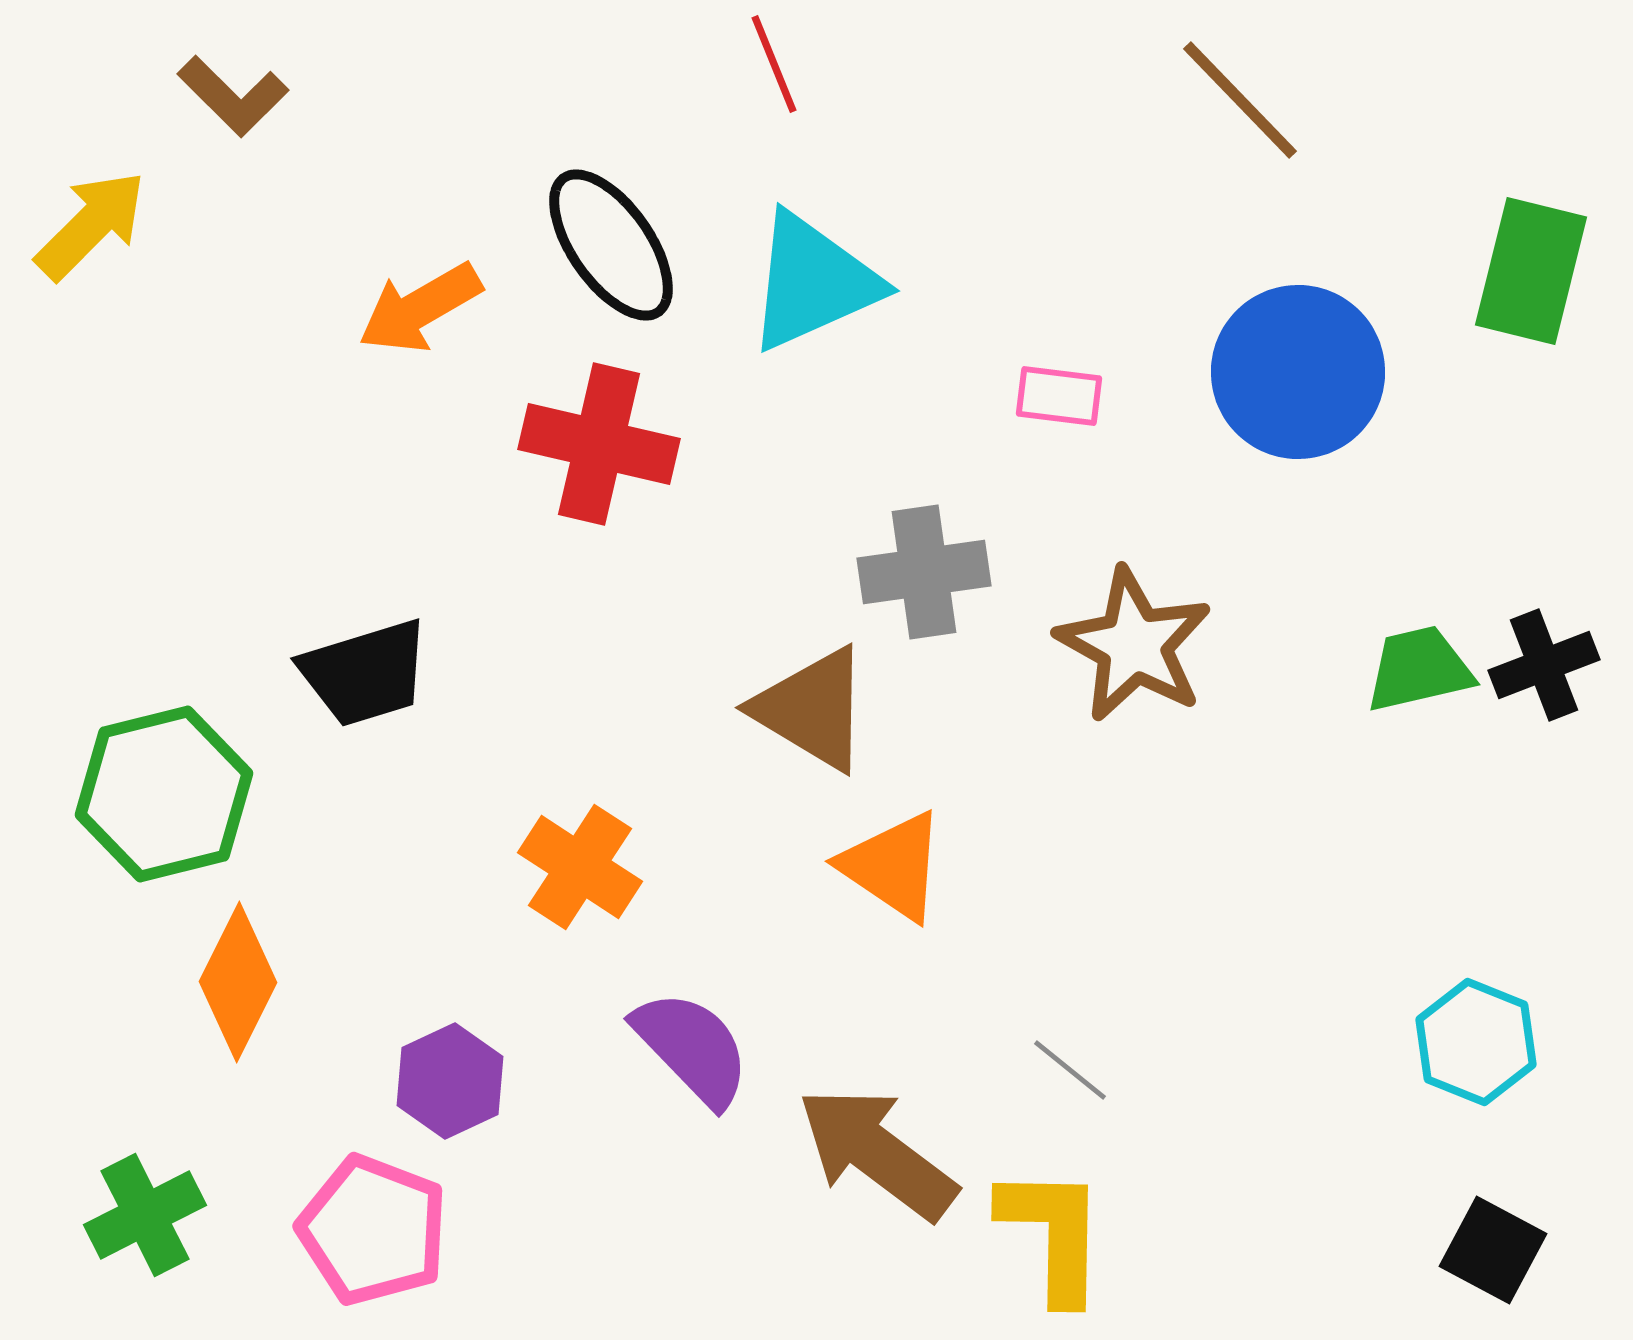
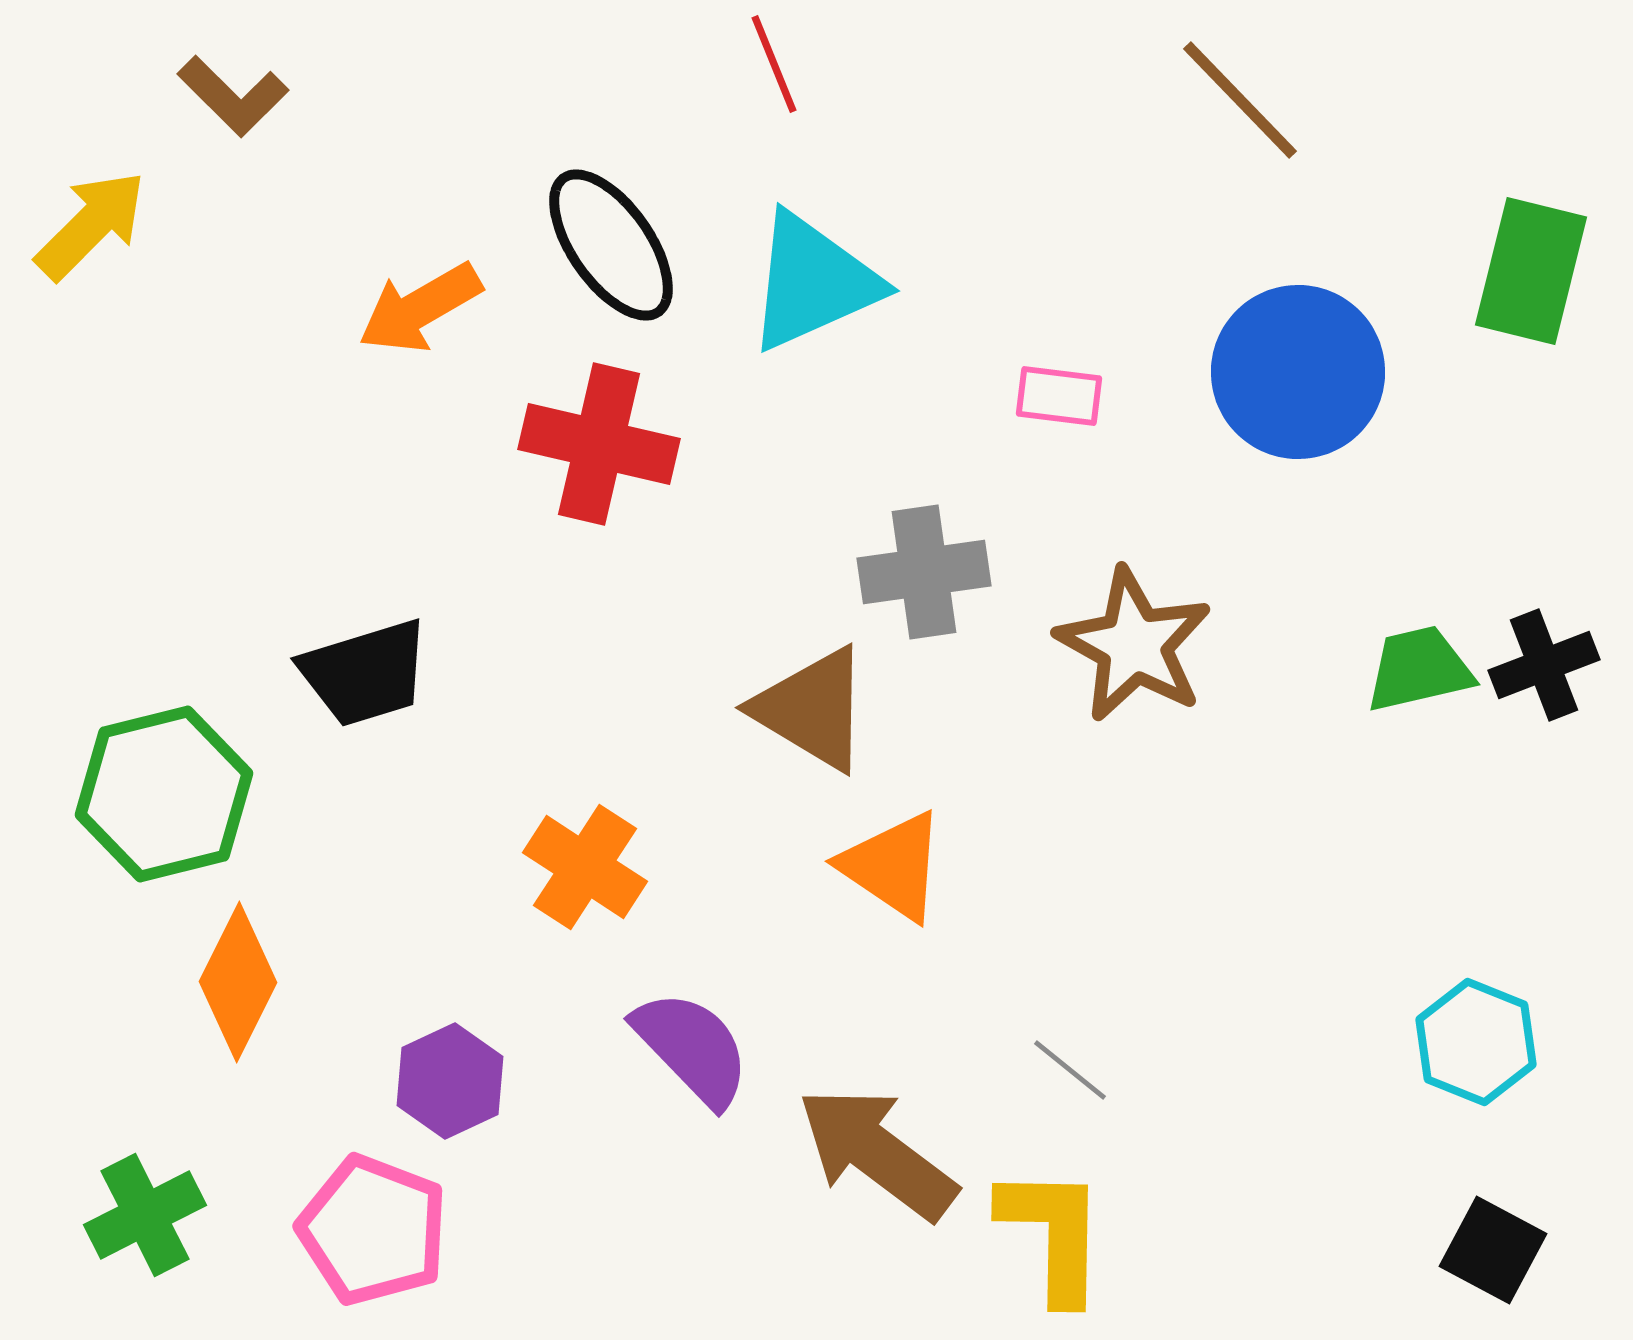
orange cross: moved 5 px right
